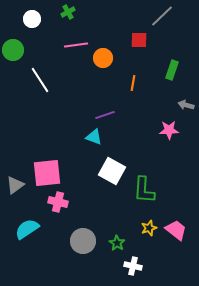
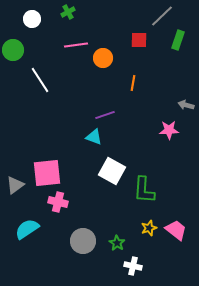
green rectangle: moved 6 px right, 30 px up
